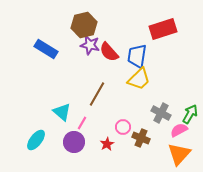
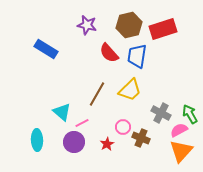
brown hexagon: moved 45 px right
purple star: moved 3 px left, 20 px up
red semicircle: moved 1 px down
yellow trapezoid: moved 9 px left, 11 px down
green arrow: rotated 60 degrees counterclockwise
pink line: rotated 32 degrees clockwise
cyan ellipse: moved 1 px right; rotated 40 degrees counterclockwise
orange triangle: moved 2 px right, 3 px up
